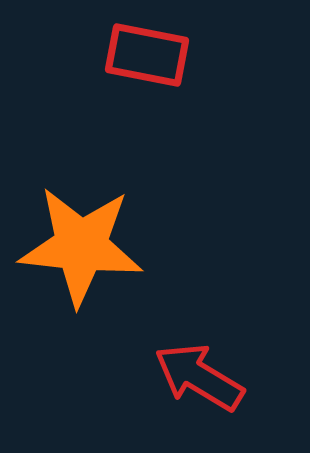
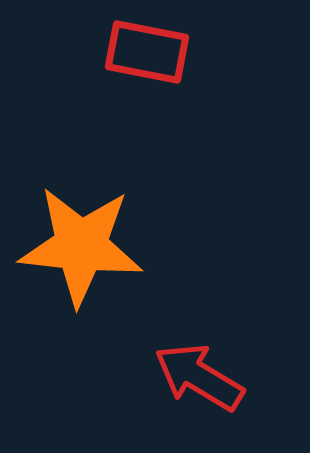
red rectangle: moved 3 px up
